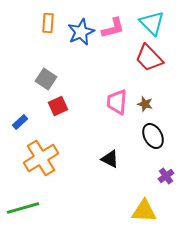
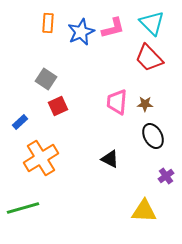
brown star: rotated 14 degrees counterclockwise
